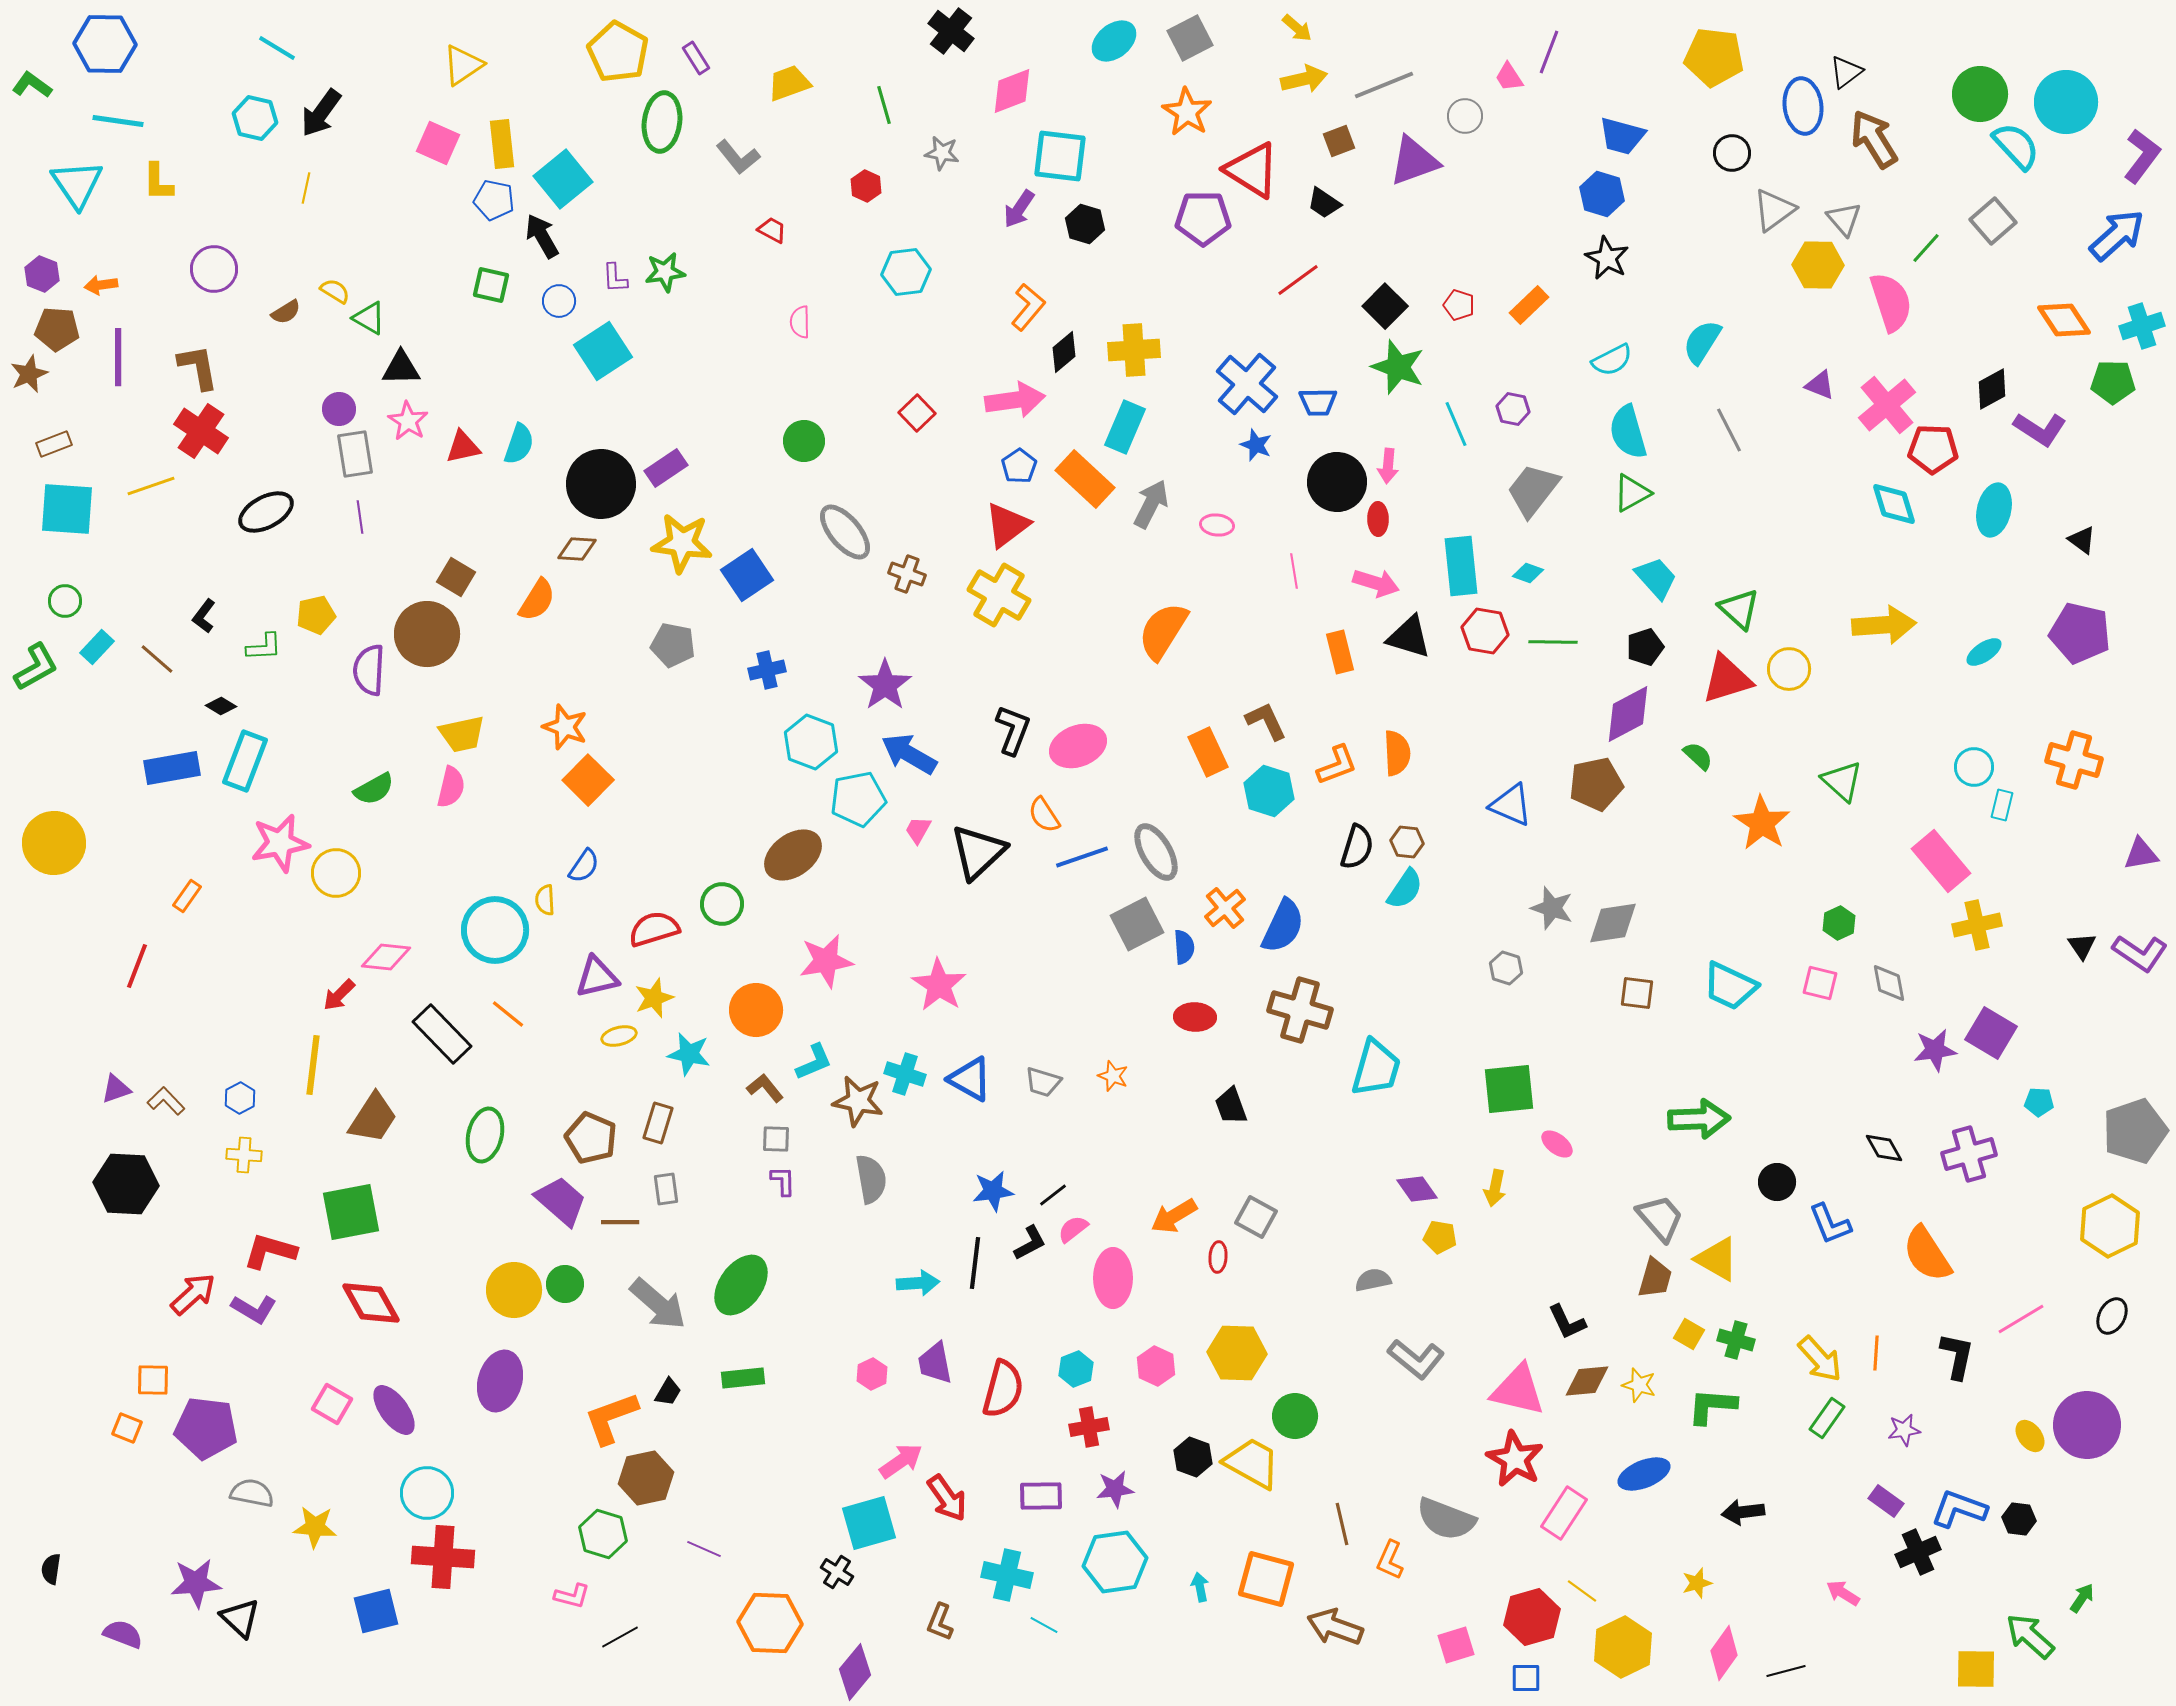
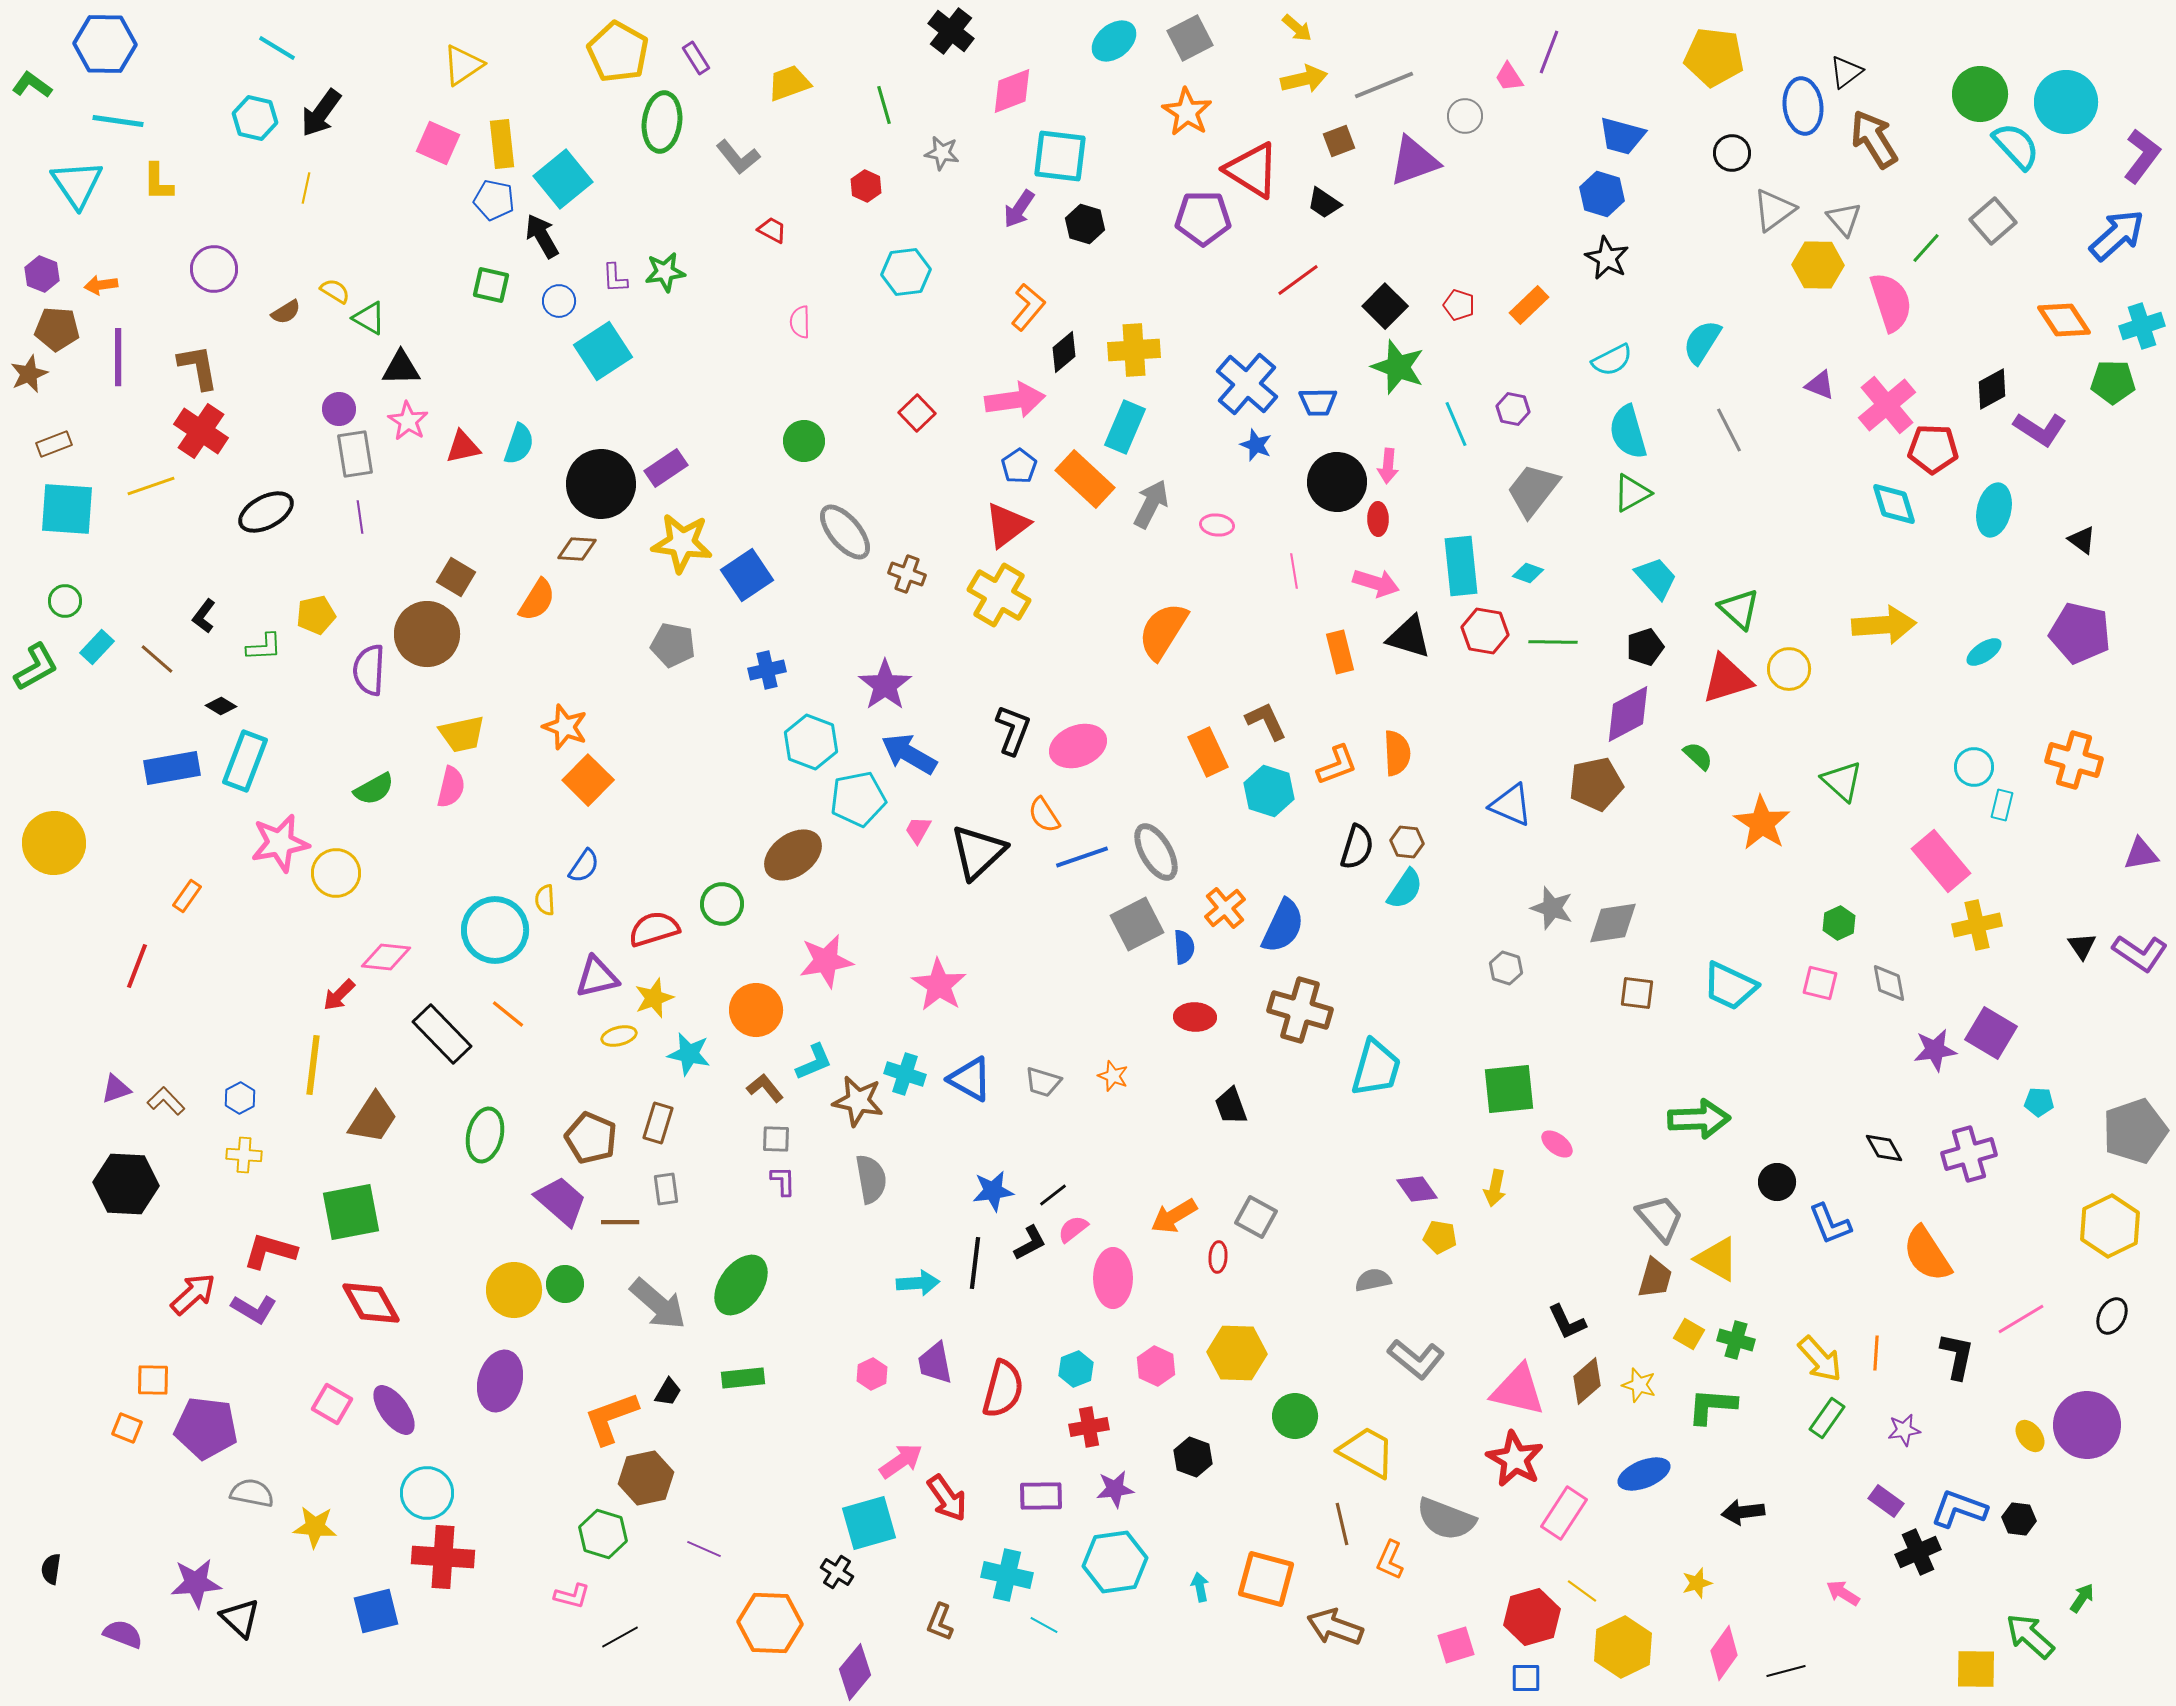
brown diamond at (1587, 1381): rotated 36 degrees counterclockwise
yellow trapezoid at (1252, 1463): moved 115 px right, 11 px up
